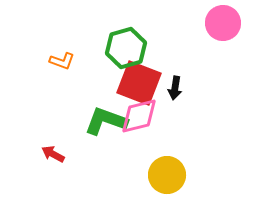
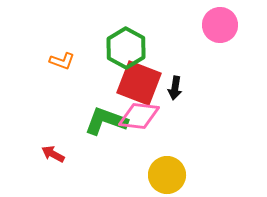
pink circle: moved 3 px left, 2 px down
green hexagon: rotated 15 degrees counterclockwise
pink diamond: rotated 21 degrees clockwise
